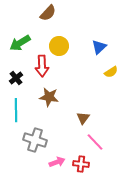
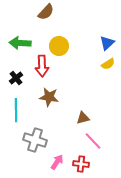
brown semicircle: moved 2 px left, 1 px up
green arrow: rotated 35 degrees clockwise
blue triangle: moved 8 px right, 4 px up
yellow semicircle: moved 3 px left, 8 px up
brown triangle: rotated 40 degrees clockwise
pink line: moved 2 px left, 1 px up
pink arrow: rotated 35 degrees counterclockwise
